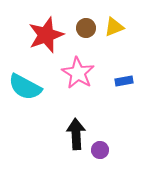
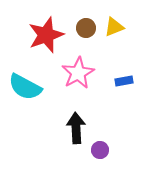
pink star: rotated 12 degrees clockwise
black arrow: moved 6 px up
